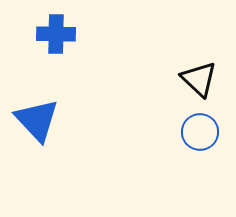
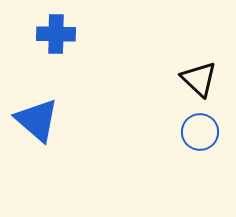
blue triangle: rotated 6 degrees counterclockwise
